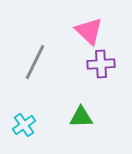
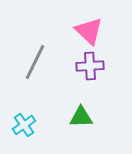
purple cross: moved 11 px left, 2 px down
